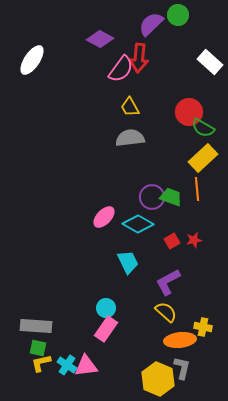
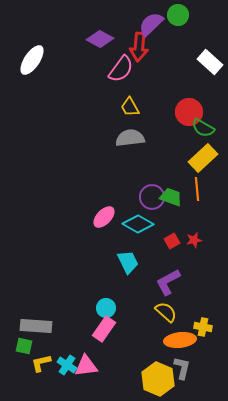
red arrow: moved 11 px up
pink rectangle: moved 2 px left
green square: moved 14 px left, 2 px up
